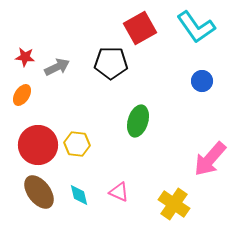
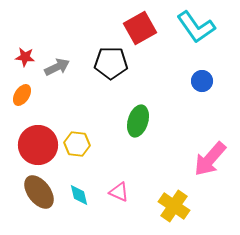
yellow cross: moved 2 px down
